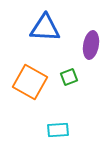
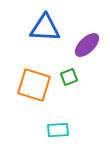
purple ellipse: moved 4 px left; rotated 36 degrees clockwise
orange square: moved 4 px right, 3 px down; rotated 12 degrees counterclockwise
